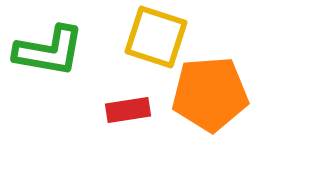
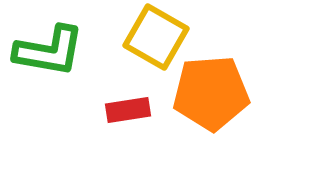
yellow square: rotated 12 degrees clockwise
orange pentagon: moved 1 px right, 1 px up
